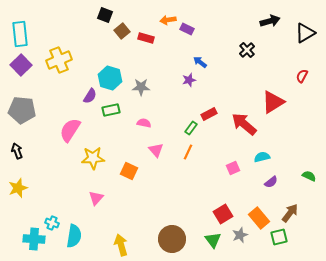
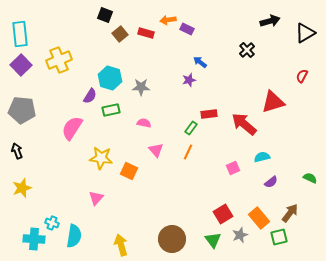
brown square at (122, 31): moved 2 px left, 3 px down
red rectangle at (146, 38): moved 5 px up
red triangle at (273, 102): rotated 15 degrees clockwise
red rectangle at (209, 114): rotated 21 degrees clockwise
pink semicircle at (70, 130): moved 2 px right, 2 px up
yellow star at (93, 158): moved 8 px right; rotated 10 degrees clockwise
green semicircle at (309, 176): moved 1 px right, 2 px down
yellow star at (18, 188): moved 4 px right
